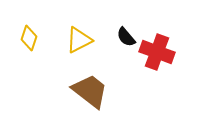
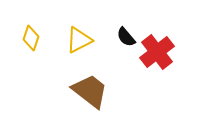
yellow diamond: moved 2 px right
red cross: rotated 32 degrees clockwise
